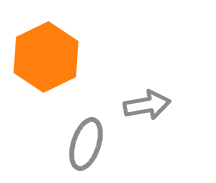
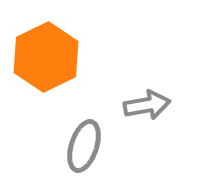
gray ellipse: moved 2 px left, 2 px down
